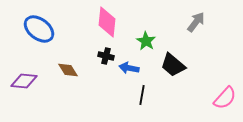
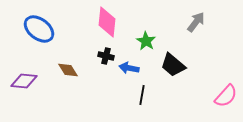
pink semicircle: moved 1 px right, 2 px up
